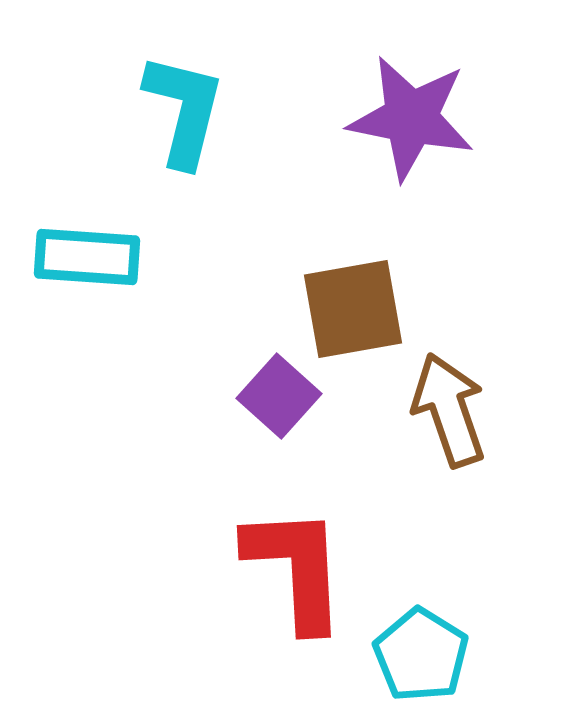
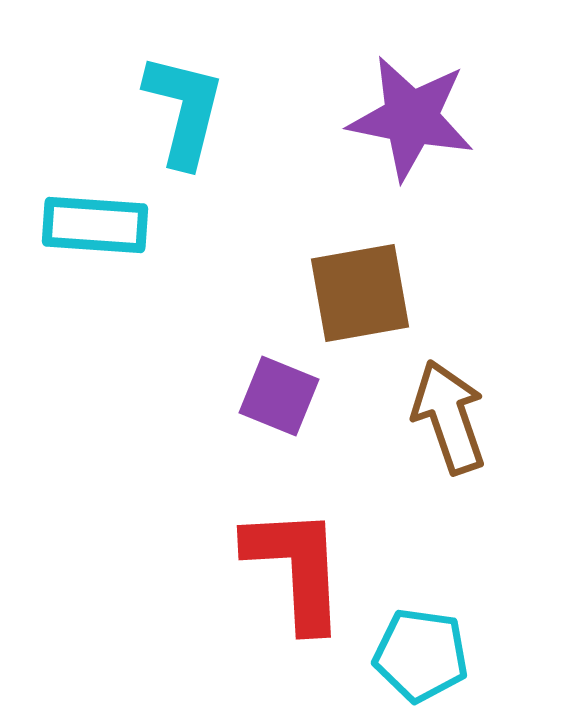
cyan rectangle: moved 8 px right, 32 px up
brown square: moved 7 px right, 16 px up
purple square: rotated 20 degrees counterclockwise
brown arrow: moved 7 px down
cyan pentagon: rotated 24 degrees counterclockwise
